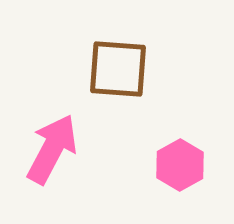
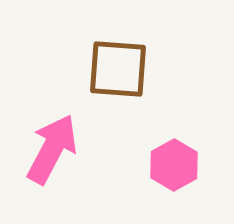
pink hexagon: moved 6 px left
